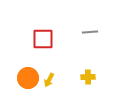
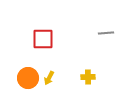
gray line: moved 16 px right, 1 px down
yellow arrow: moved 2 px up
